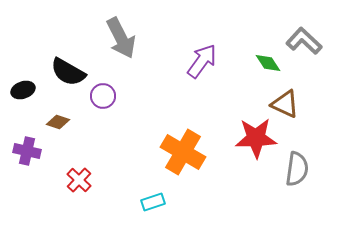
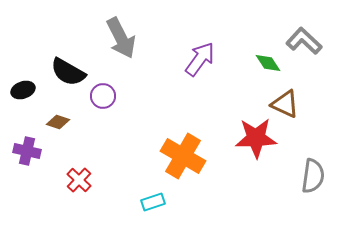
purple arrow: moved 2 px left, 2 px up
orange cross: moved 4 px down
gray semicircle: moved 16 px right, 7 px down
